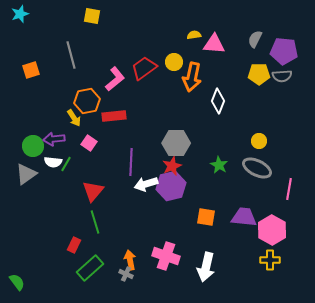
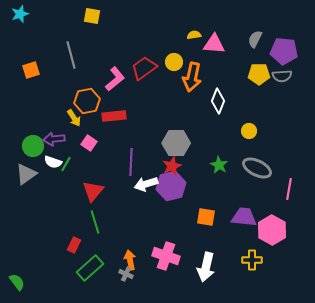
yellow circle at (259, 141): moved 10 px left, 10 px up
white semicircle at (53, 162): rotated 12 degrees clockwise
yellow cross at (270, 260): moved 18 px left
